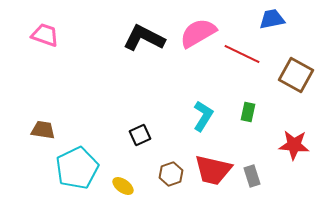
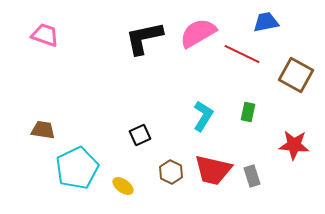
blue trapezoid: moved 6 px left, 3 px down
black L-shape: rotated 39 degrees counterclockwise
brown hexagon: moved 2 px up; rotated 15 degrees counterclockwise
